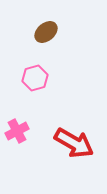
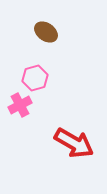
brown ellipse: rotated 75 degrees clockwise
pink cross: moved 3 px right, 26 px up
